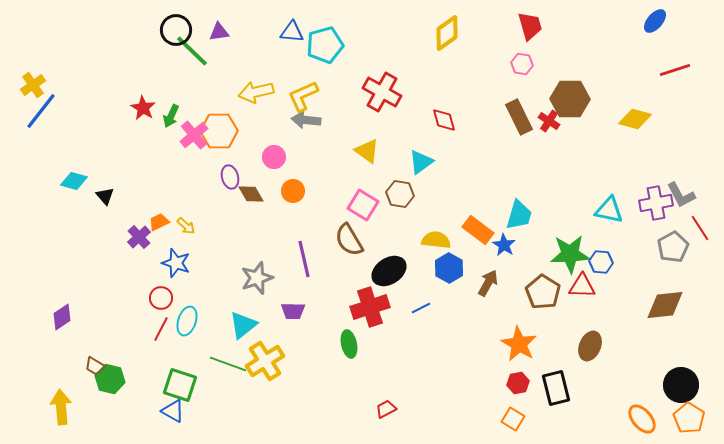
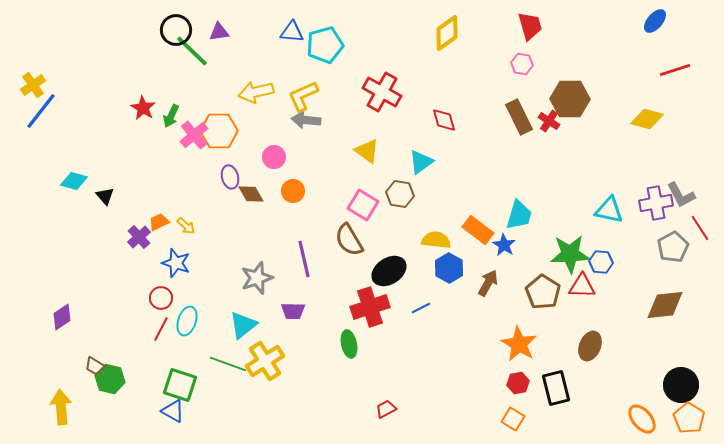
yellow diamond at (635, 119): moved 12 px right
